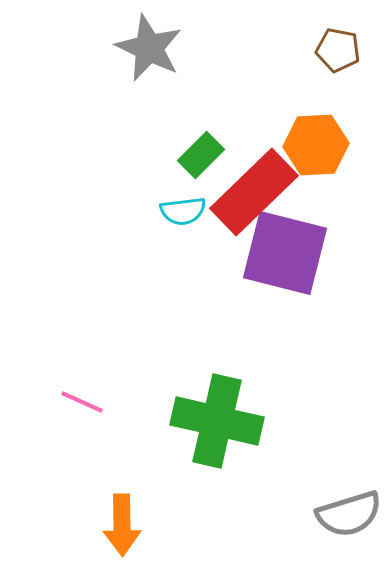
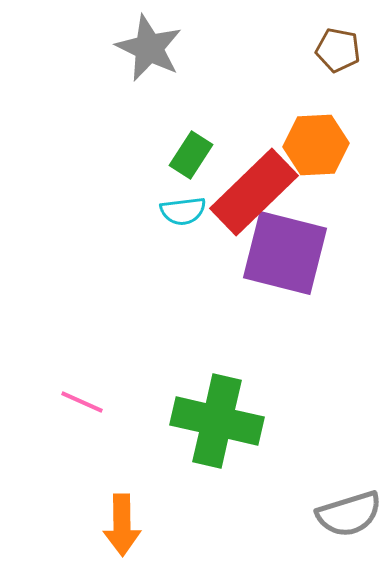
green rectangle: moved 10 px left; rotated 12 degrees counterclockwise
